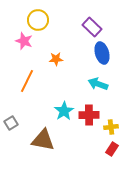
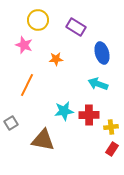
purple rectangle: moved 16 px left; rotated 12 degrees counterclockwise
pink star: moved 4 px down
orange line: moved 4 px down
cyan star: rotated 24 degrees clockwise
